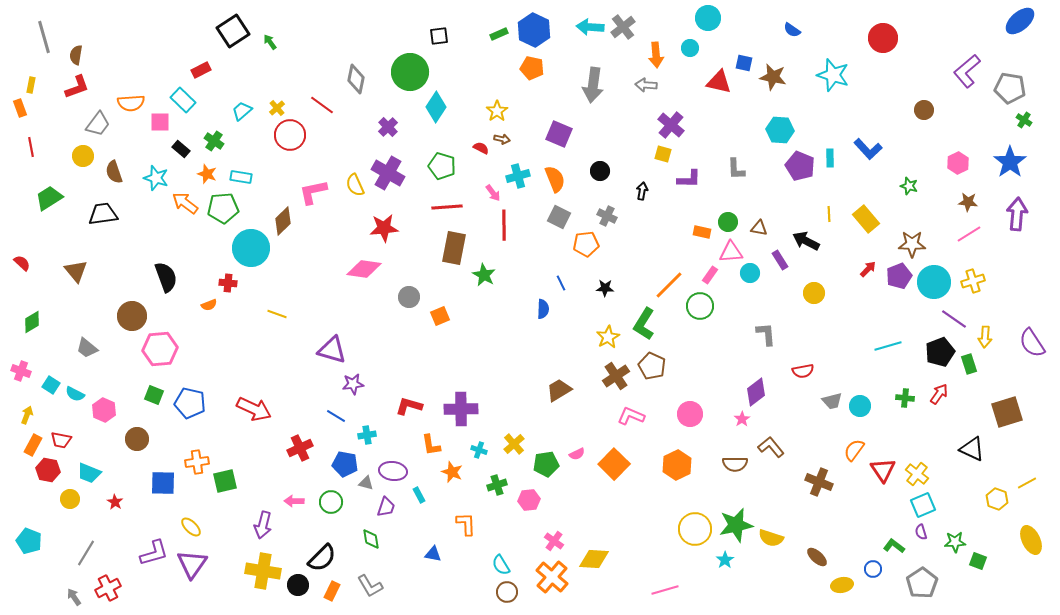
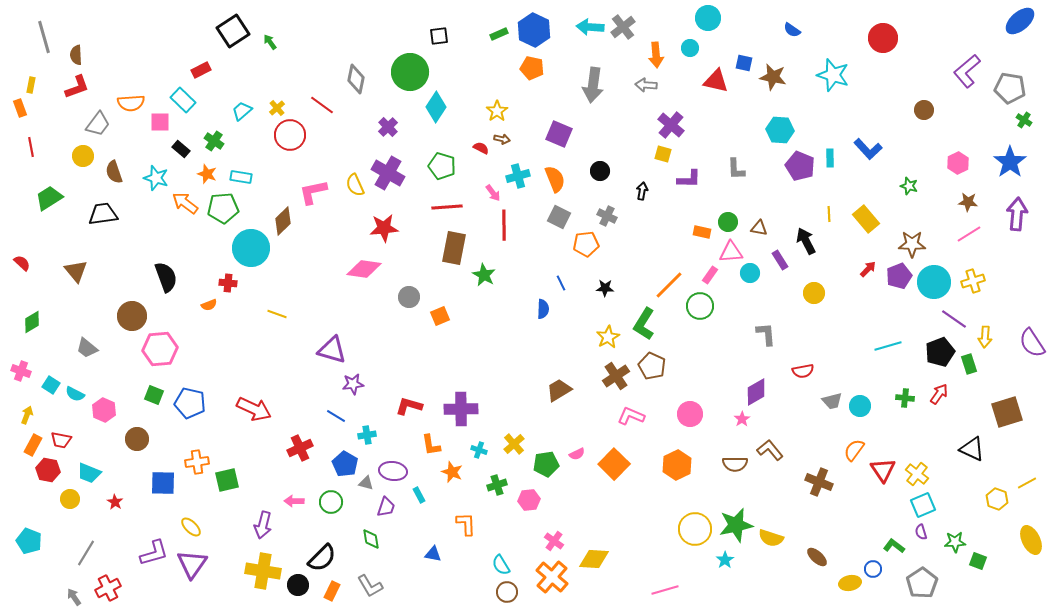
brown semicircle at (76, 55): rotated 12 degrees counterclockwise
red triangle at (719, 82): moved 3 px left, 1 px up
black arrow at (806, 241): rotated 36 degrees clockwise
purple diamond at (756, 392): rotated 8 degrees clockwise
brown L-shape at (771, 447): moved 1 px left, 3 px down
blue pentagon at (345, 464): rotated 20 degrees clockwise
green square at (225, 481): moved 2 px right, 1 px up
yellow ellipse at (842, 585): moved 8 px right, 2 px up
